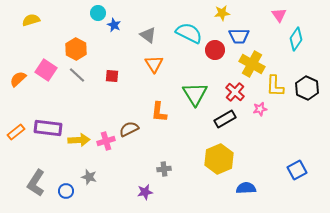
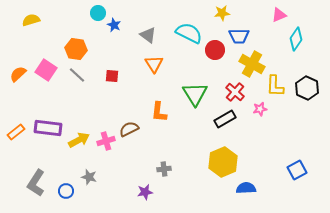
pink triangle: rotated 42 degrees clockwise
orange hexagon: rotated 20 degrees counterclockwise
orange semicircle: moved 5 px up
yellow arrow: rotated 25 degrees counterclockwise
yellow hexagon: moved 4 px right, 3 px down
